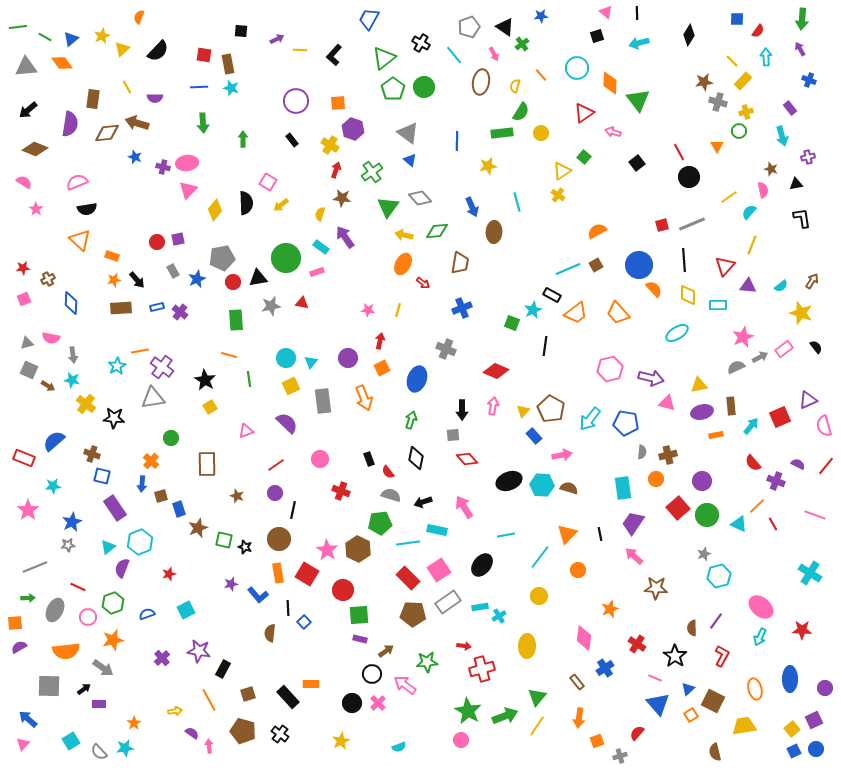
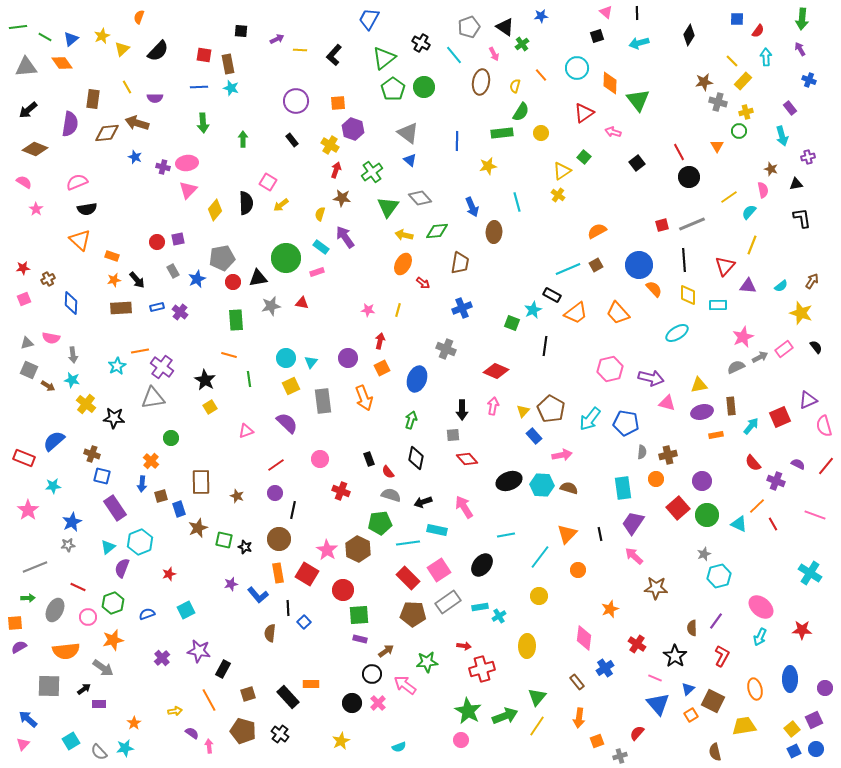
brown rectangle at (207, 464): moved 6 px left, 18 px down
